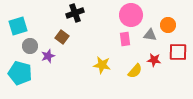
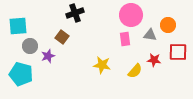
cyan square: rotated 12 degrees clockwise
cyan pentagon: moved 1 px right, 1 px down
